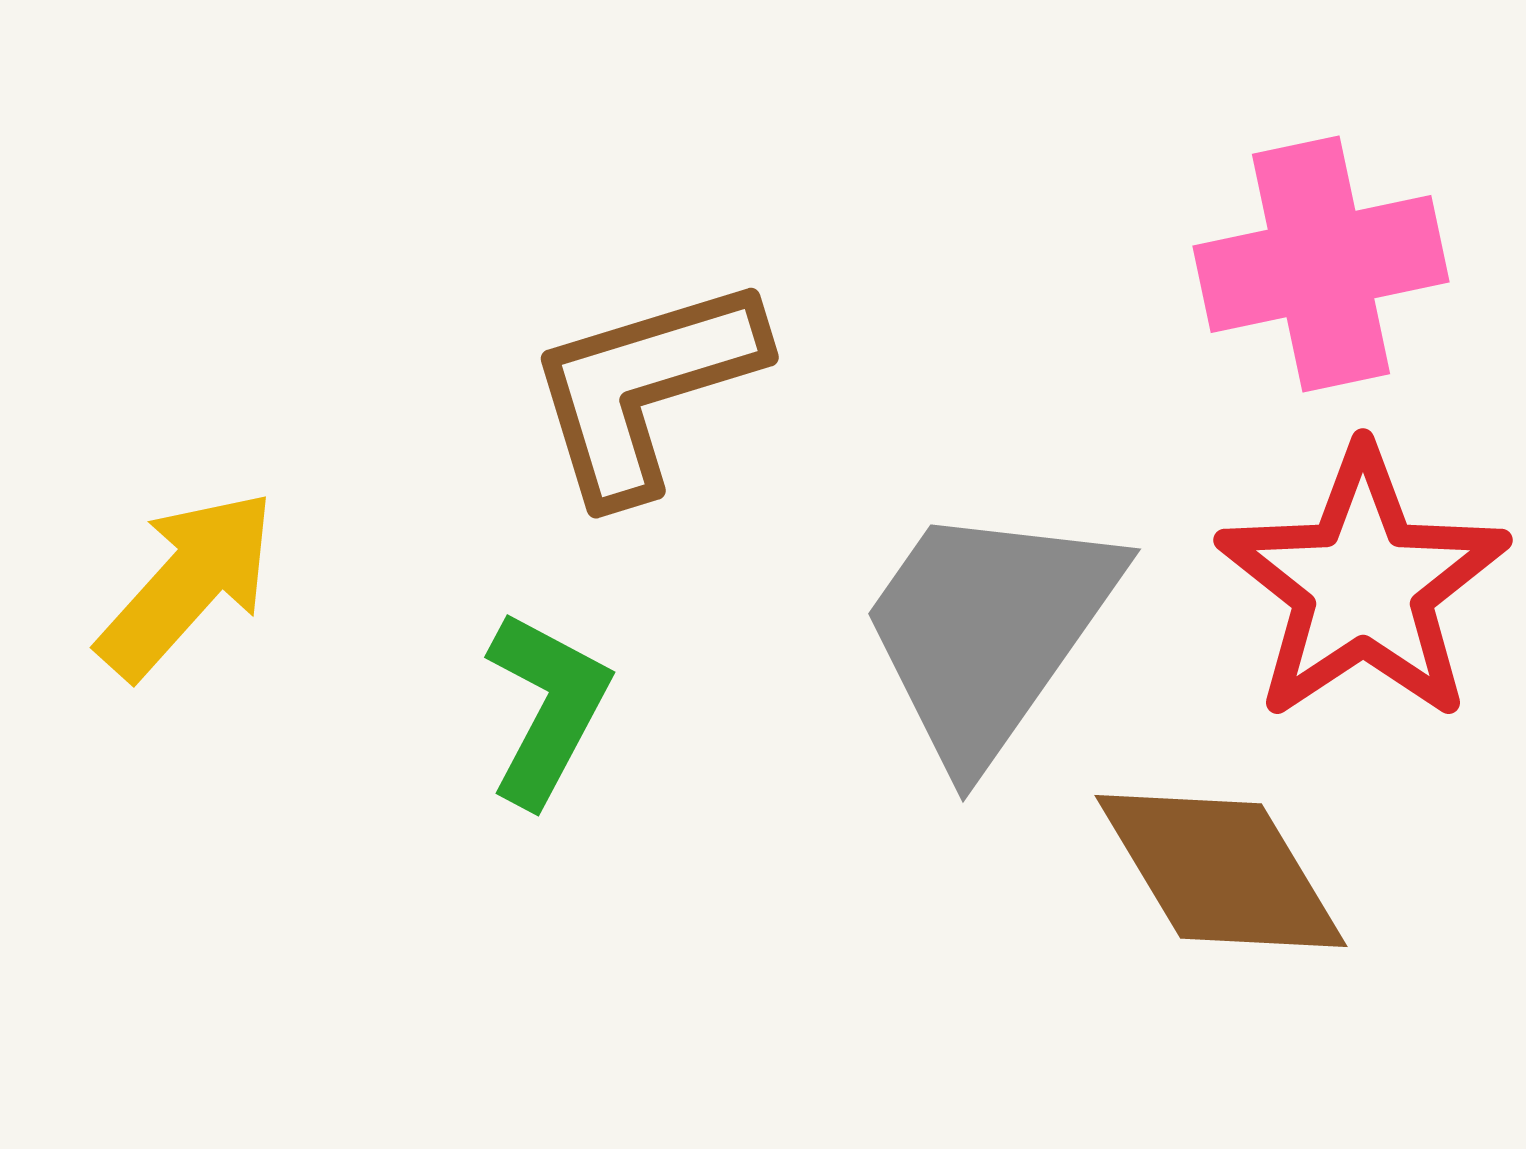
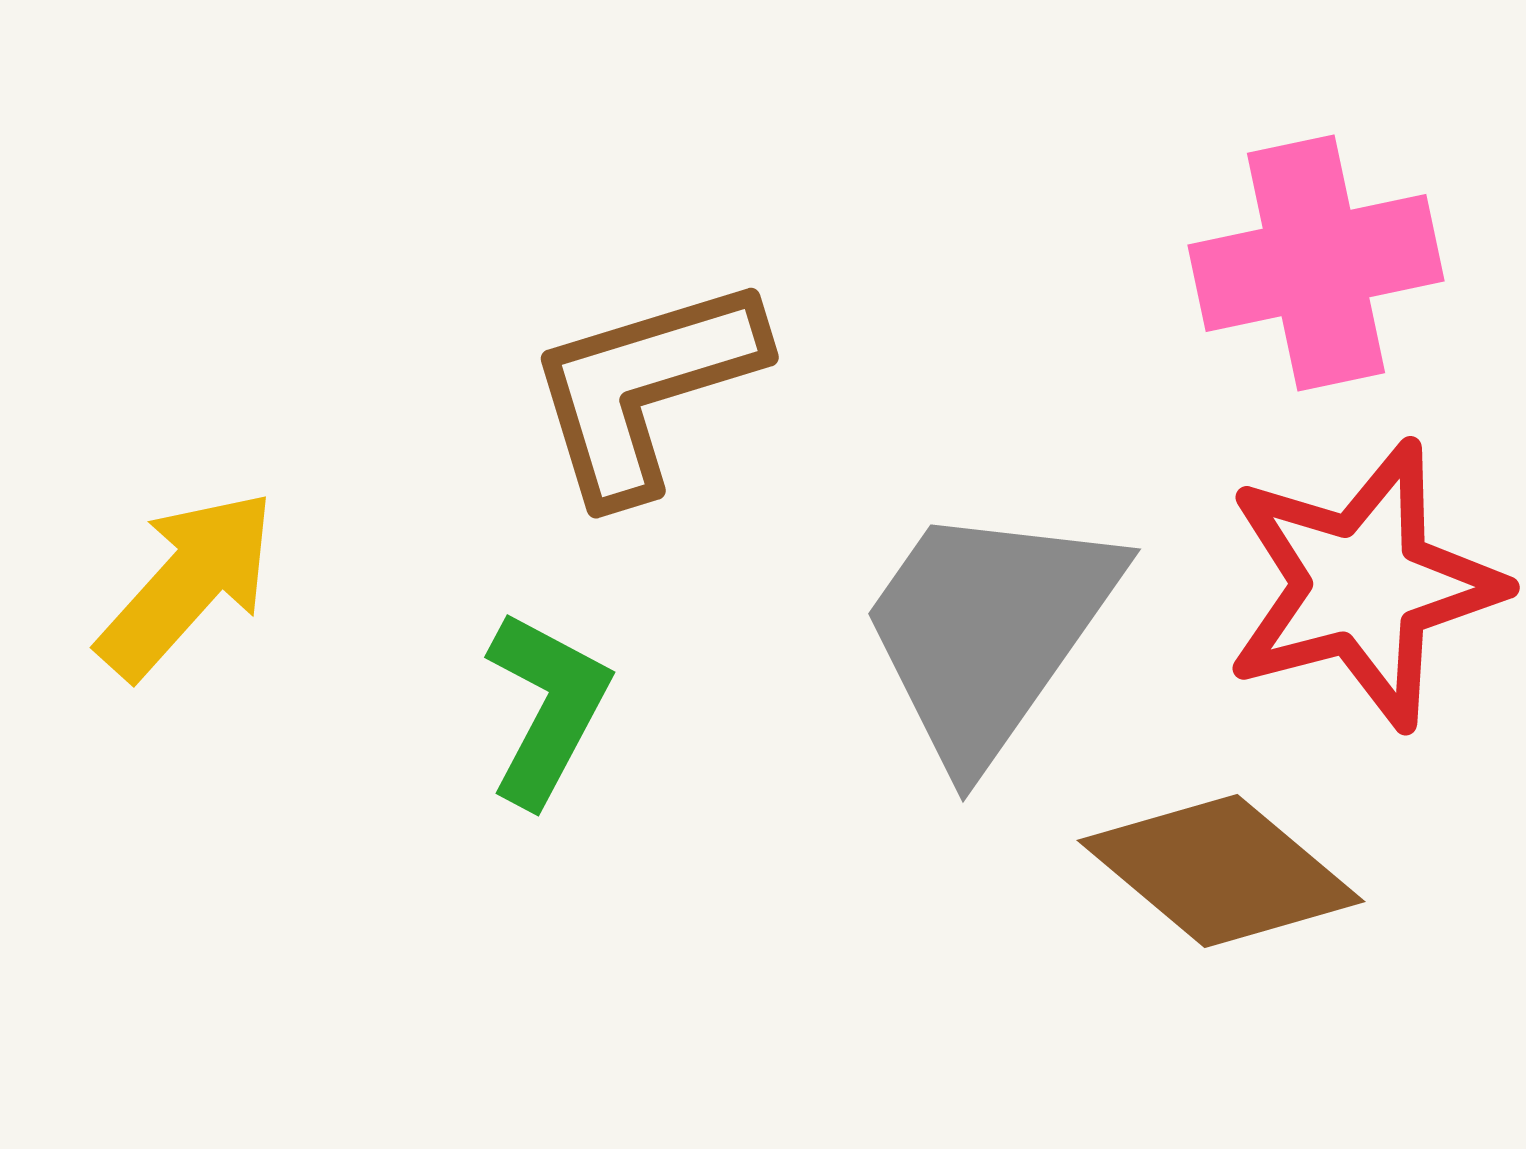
pink cross: moved 5 px left, 1 px up
red star: rotated 19 degrees clockwise
brown diamond: rotated 19 degrees counterclockwise
